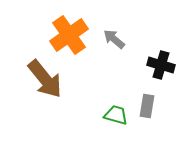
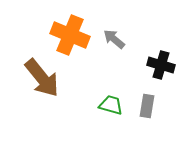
orange cross: moved 1 px right; rotated 33 degrees counterclockwise
brown arrow: moved 3 px left, 1 px up
green trapezoid: moved 5 px left, 10 px up
